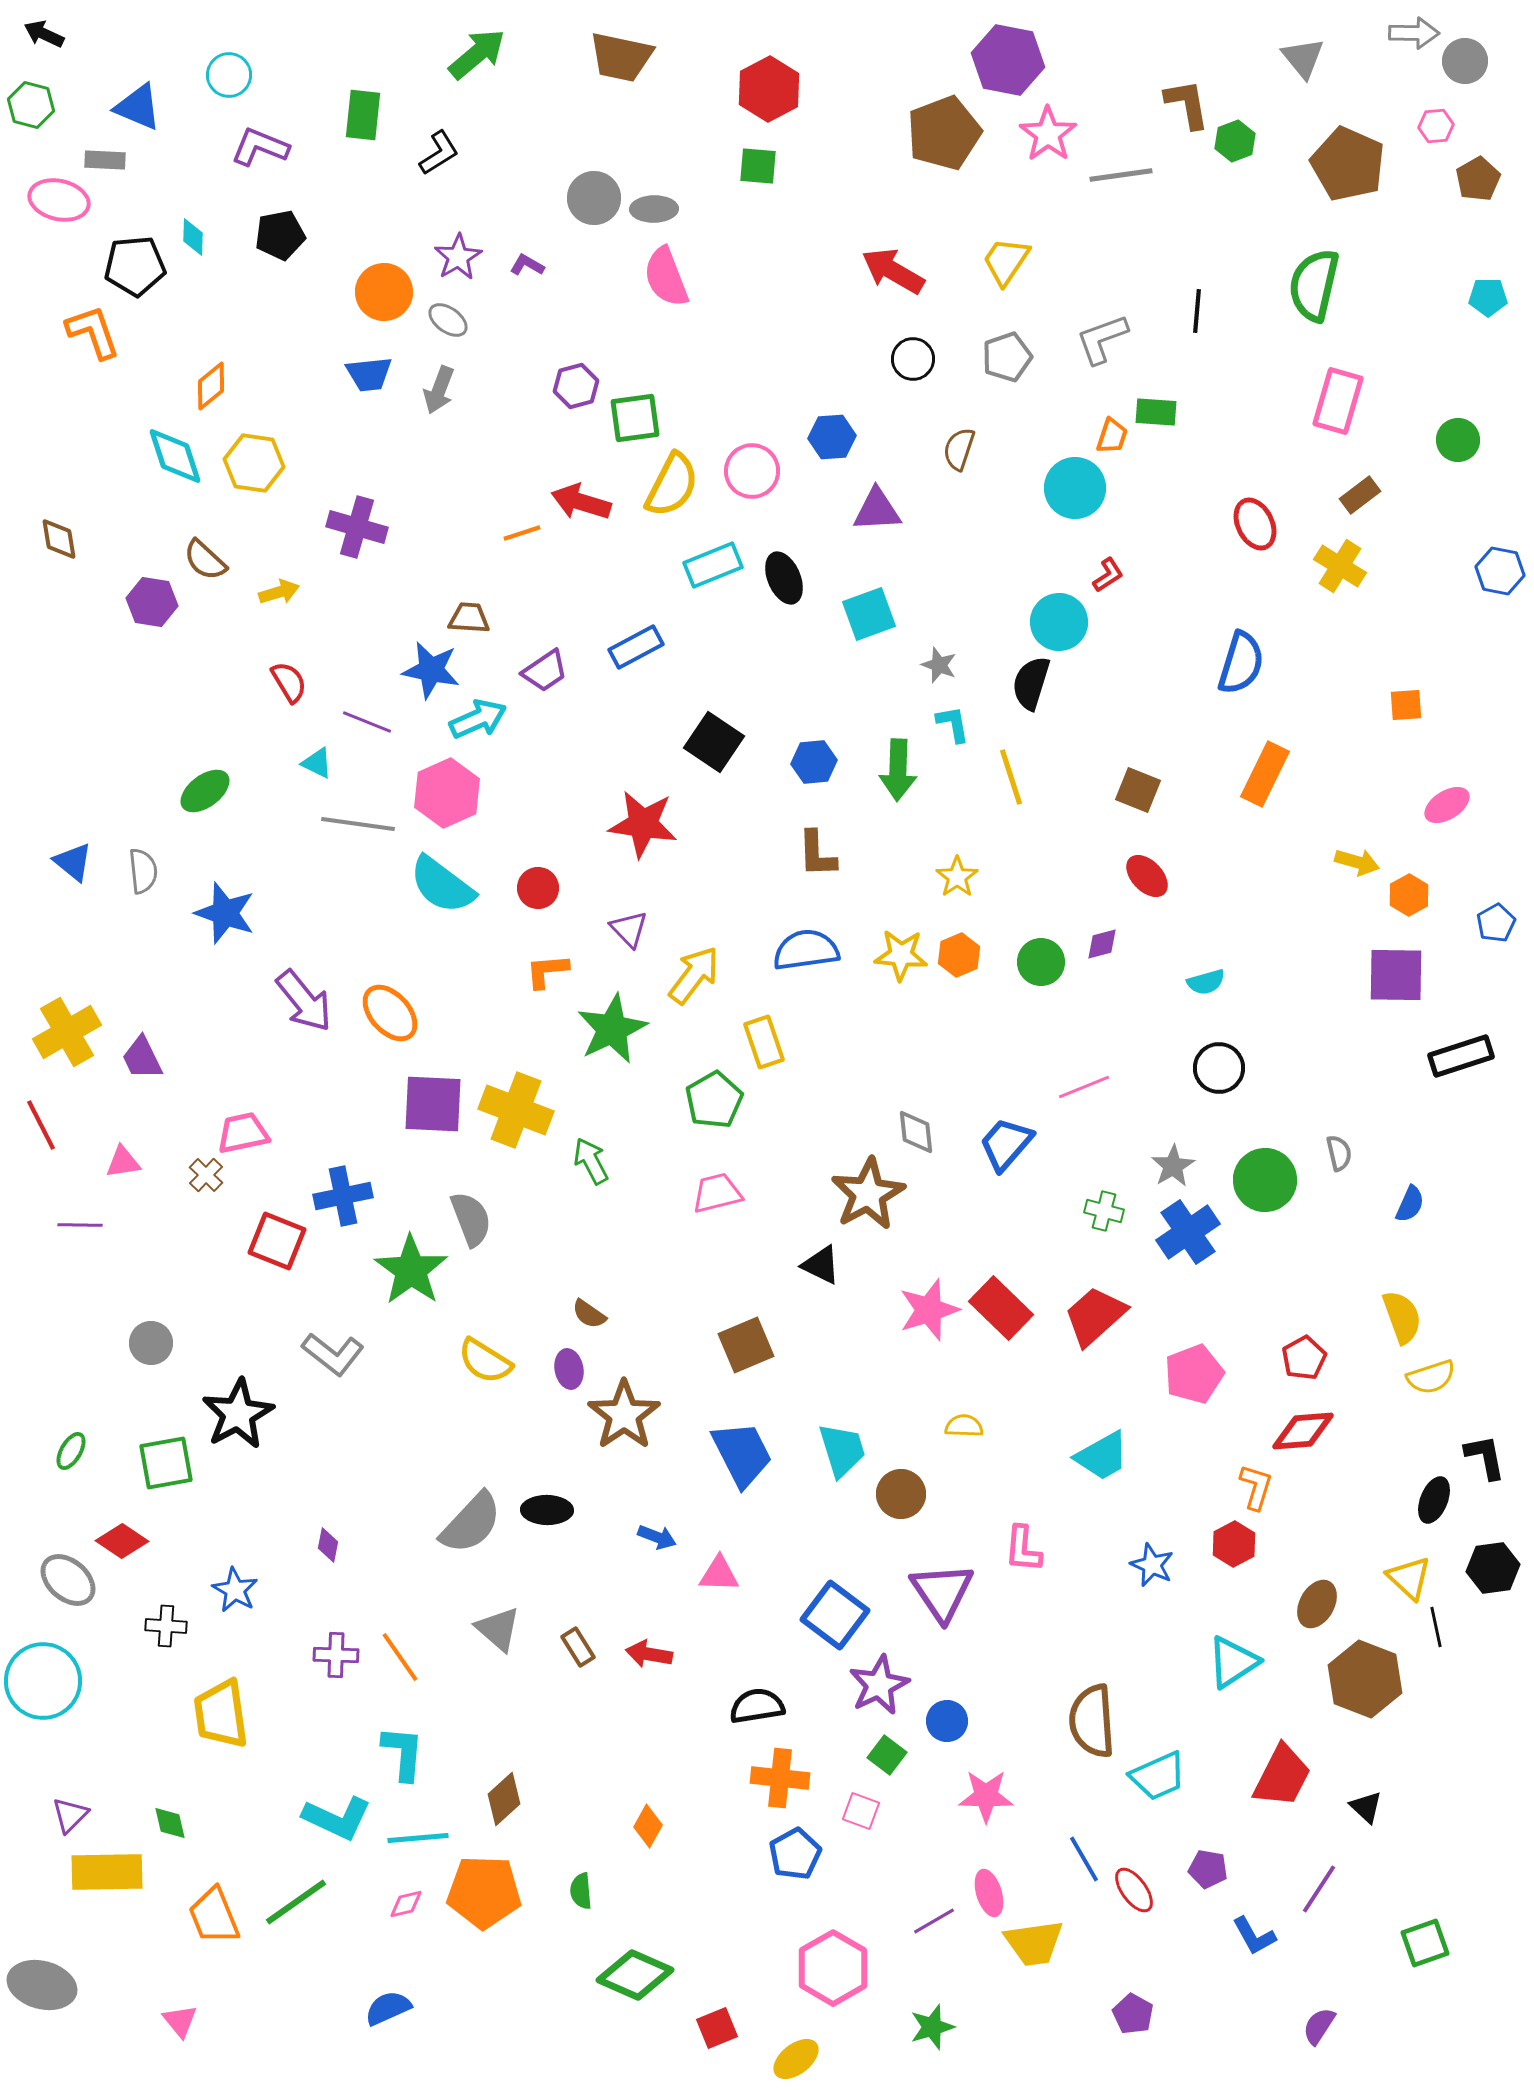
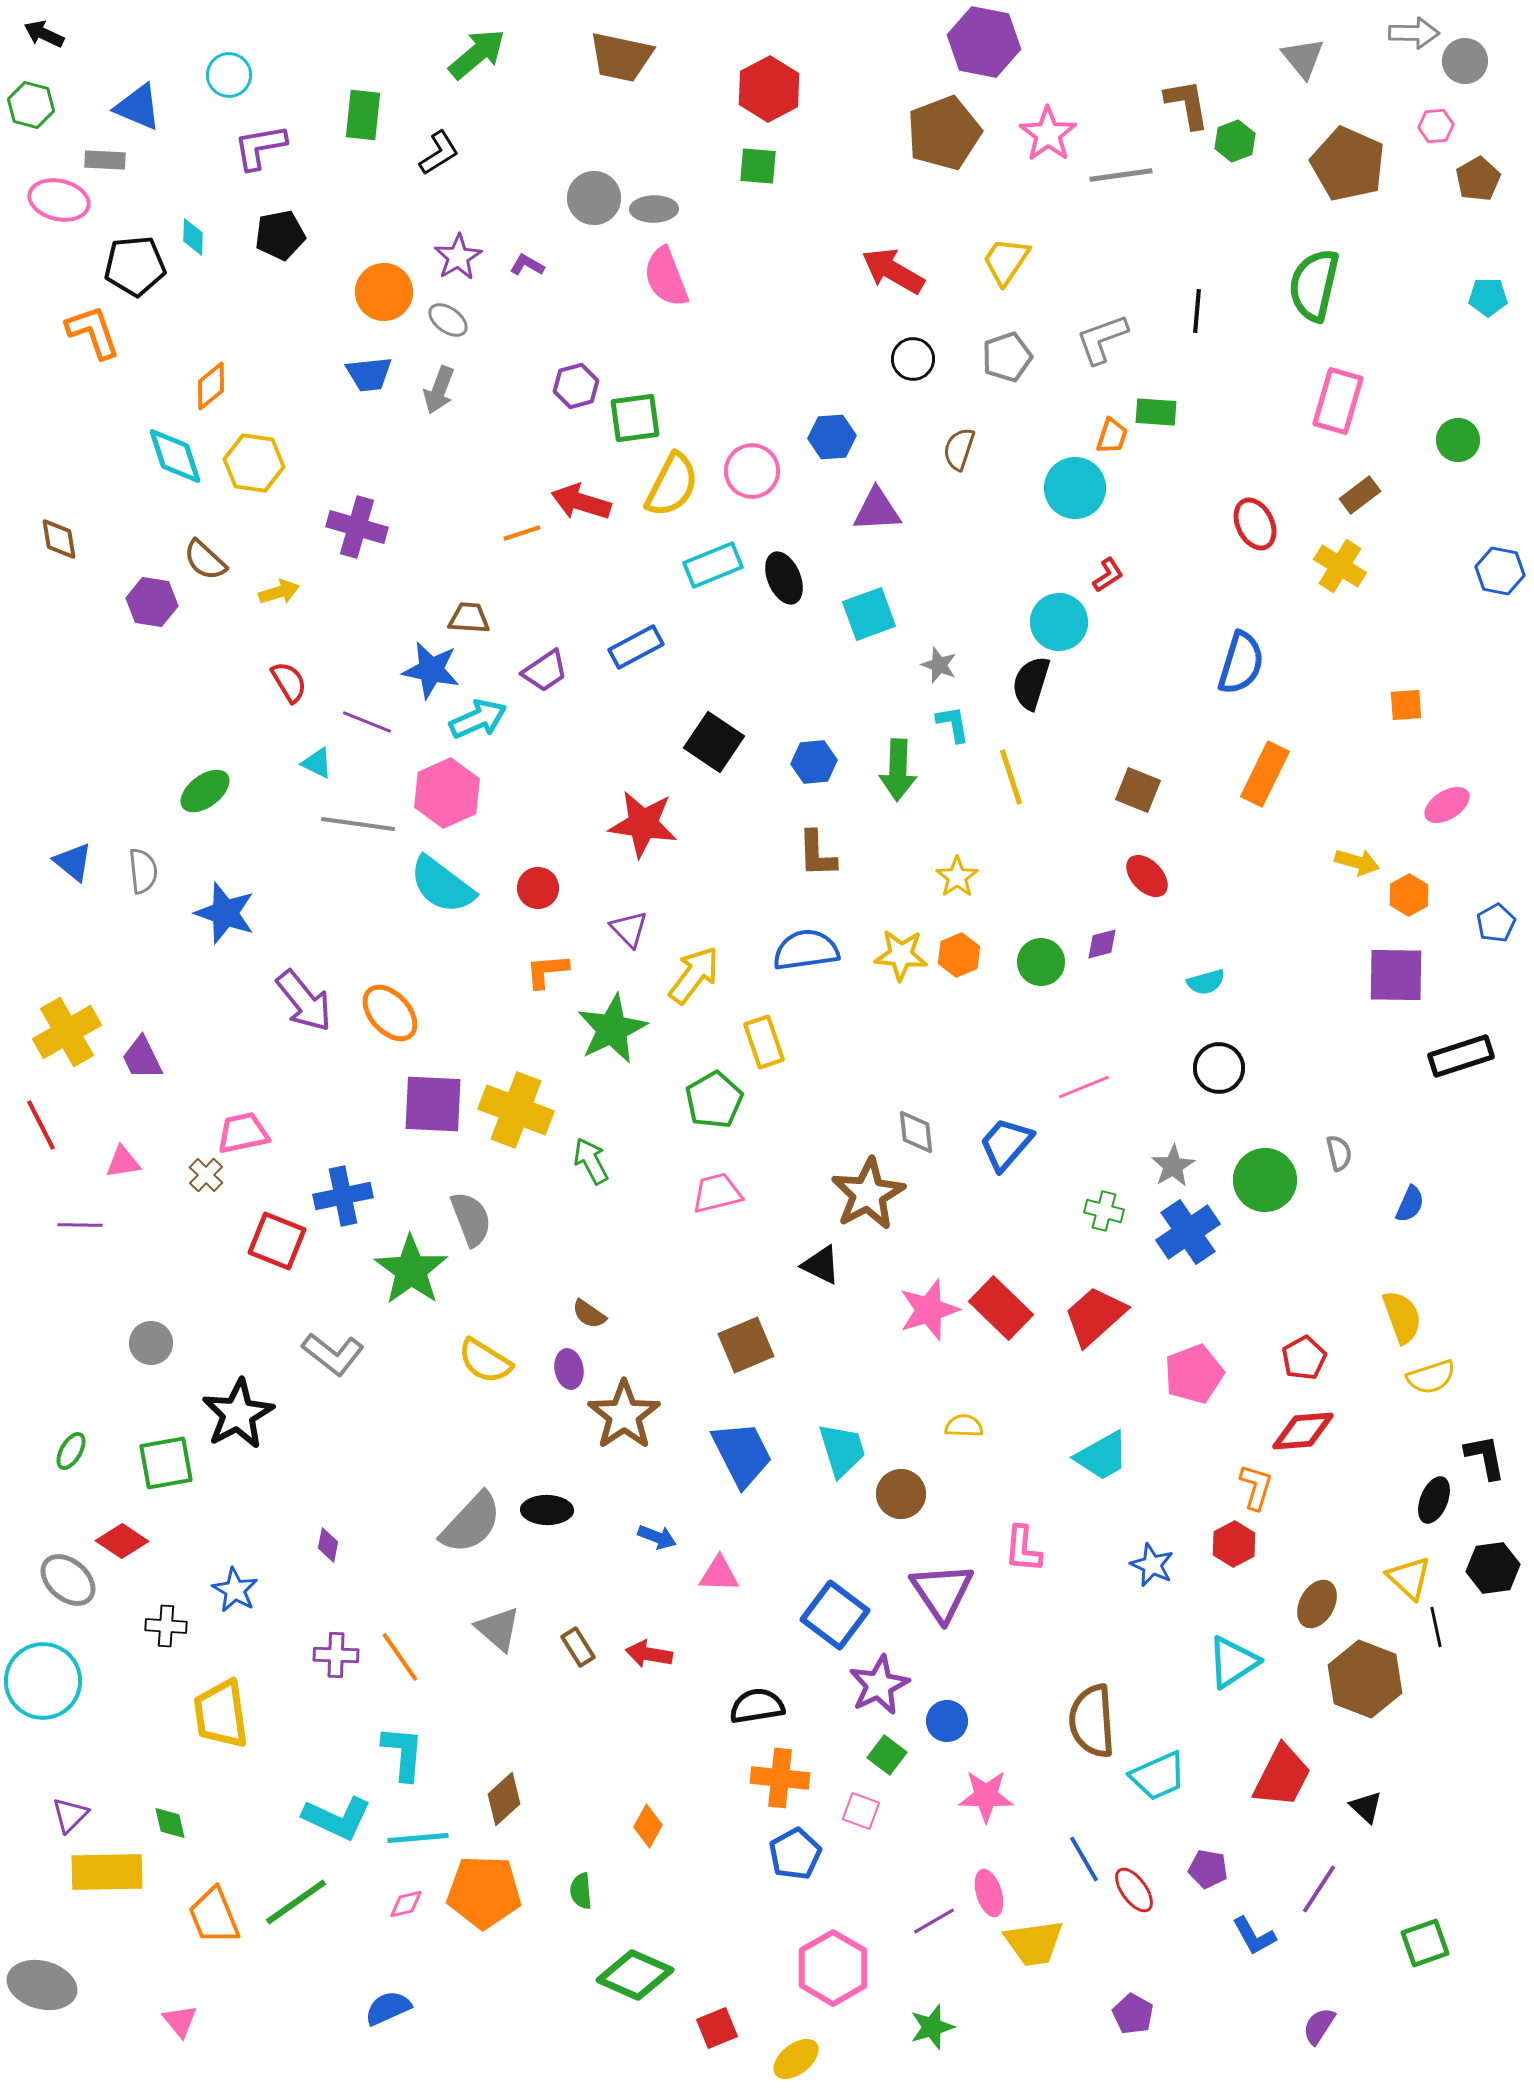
purple hexagon at (1008, 60): moved 24 px left, 18 px up
purple L-shape at (260, 147): rotated 32 degrees counterclockwise
